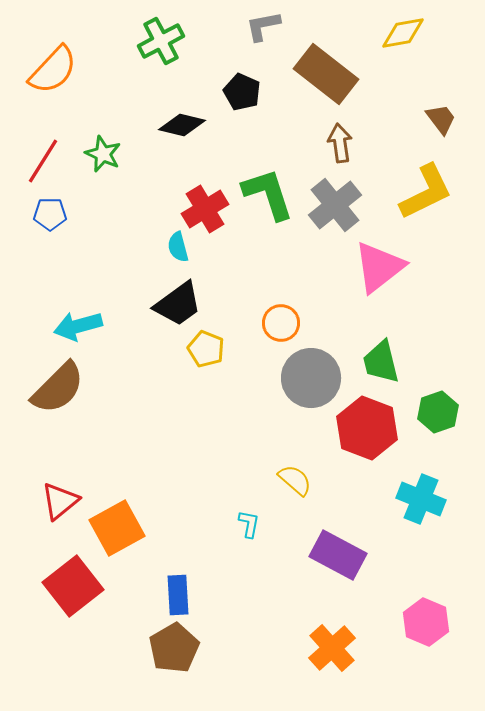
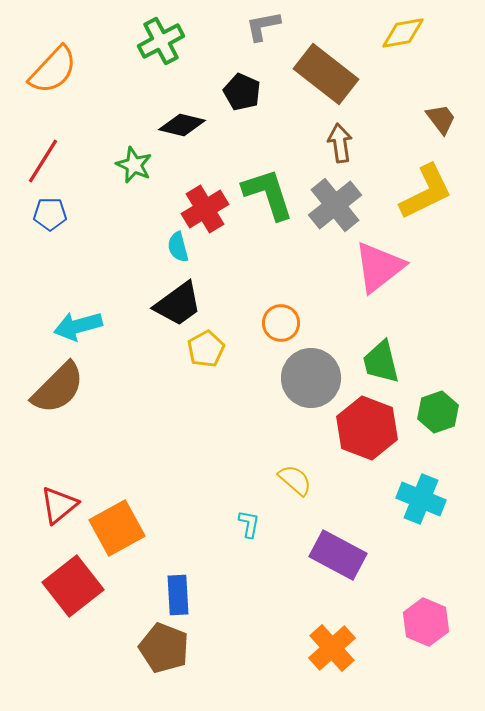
green star: moved 31 px right, 11 px down
yellow pentagon: rotated 21 degrees clockwise
red triangle: moved 1 px left, 4 px down
brown pentagon: moved 10 px left; rotated 21 degrees counterclockwise
